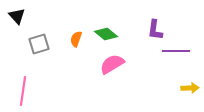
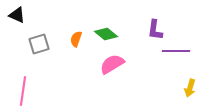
black triangle: moved 1 px up; rotated 24 degrees counterclockwise
yellow arrow: rotated 108 degrees clockwise
